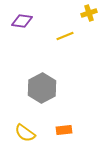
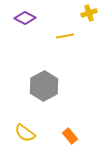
purple diamond: moved 3 px right, 3 px up; rotated 20 degrees clockwise
yellow line: rotated 12 degrees clockwise
gray hexagon: moved 2 px right, 2 px up
orange rectangle: moved 6 px right, 6 px down; rotated 56 degrees clockwise
